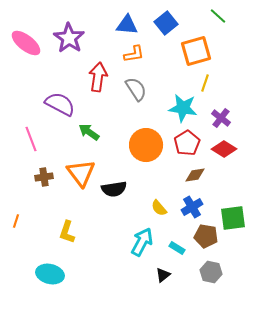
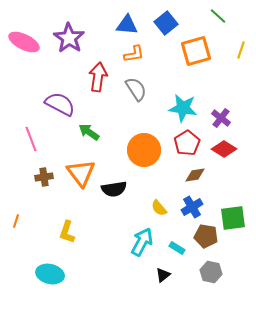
pink ellipse: moved 2 px left, 1 px up; rotated 12 degrees counterclockwise
yellow line: moved 36 px right, 33 px up
orange circle: moved 2 px left, 5 px down
